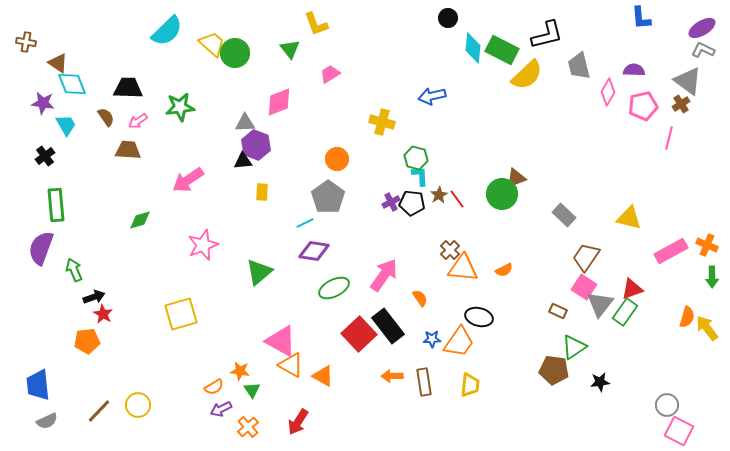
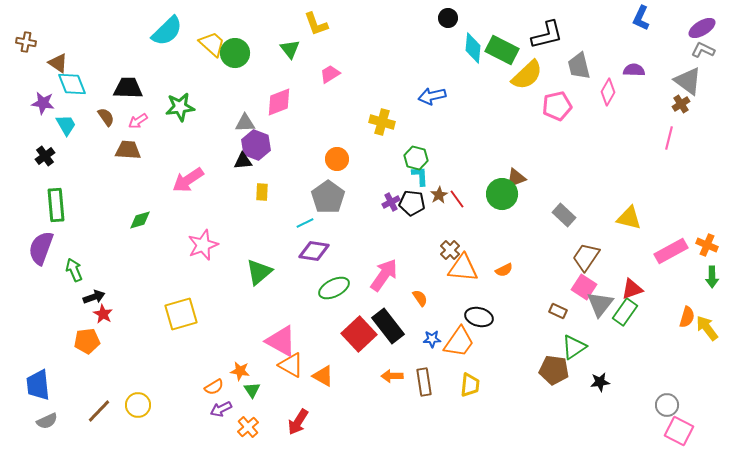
blue L-shape at (641, 18): rotated 30 degrees clockwise
pink pentagon at (643, 106): moved 86 px left
